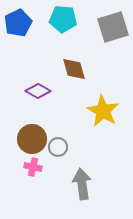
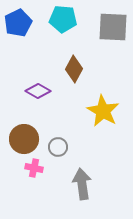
gray square: rotated 20 degrees clockwise
brown diamond: rotated 44 degrees clockwise
brown circle: moved 8 px left
pink cross: moved 1 px right, 1 px down
